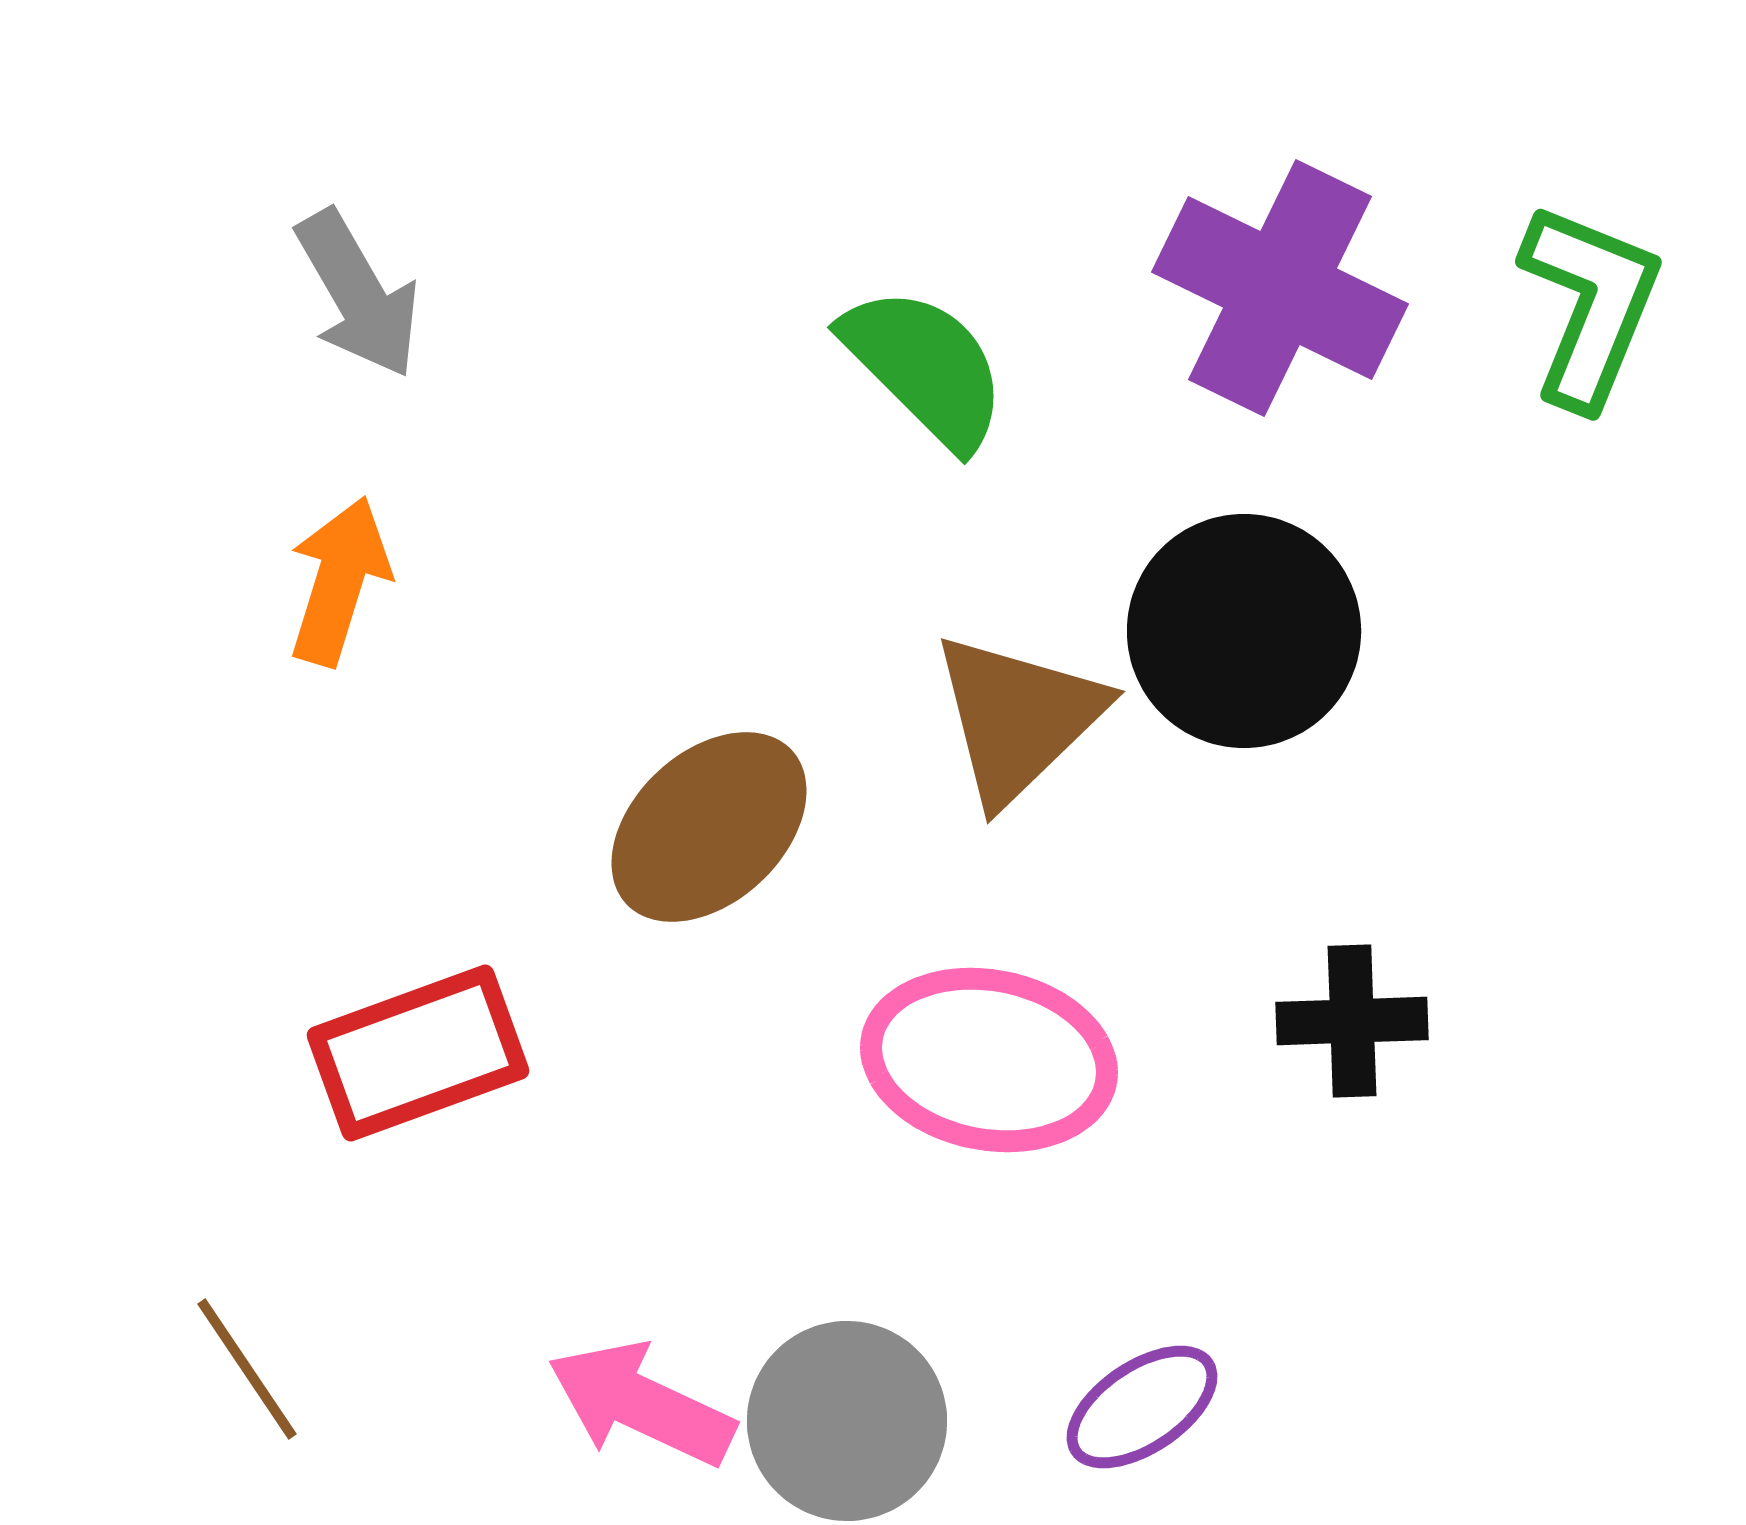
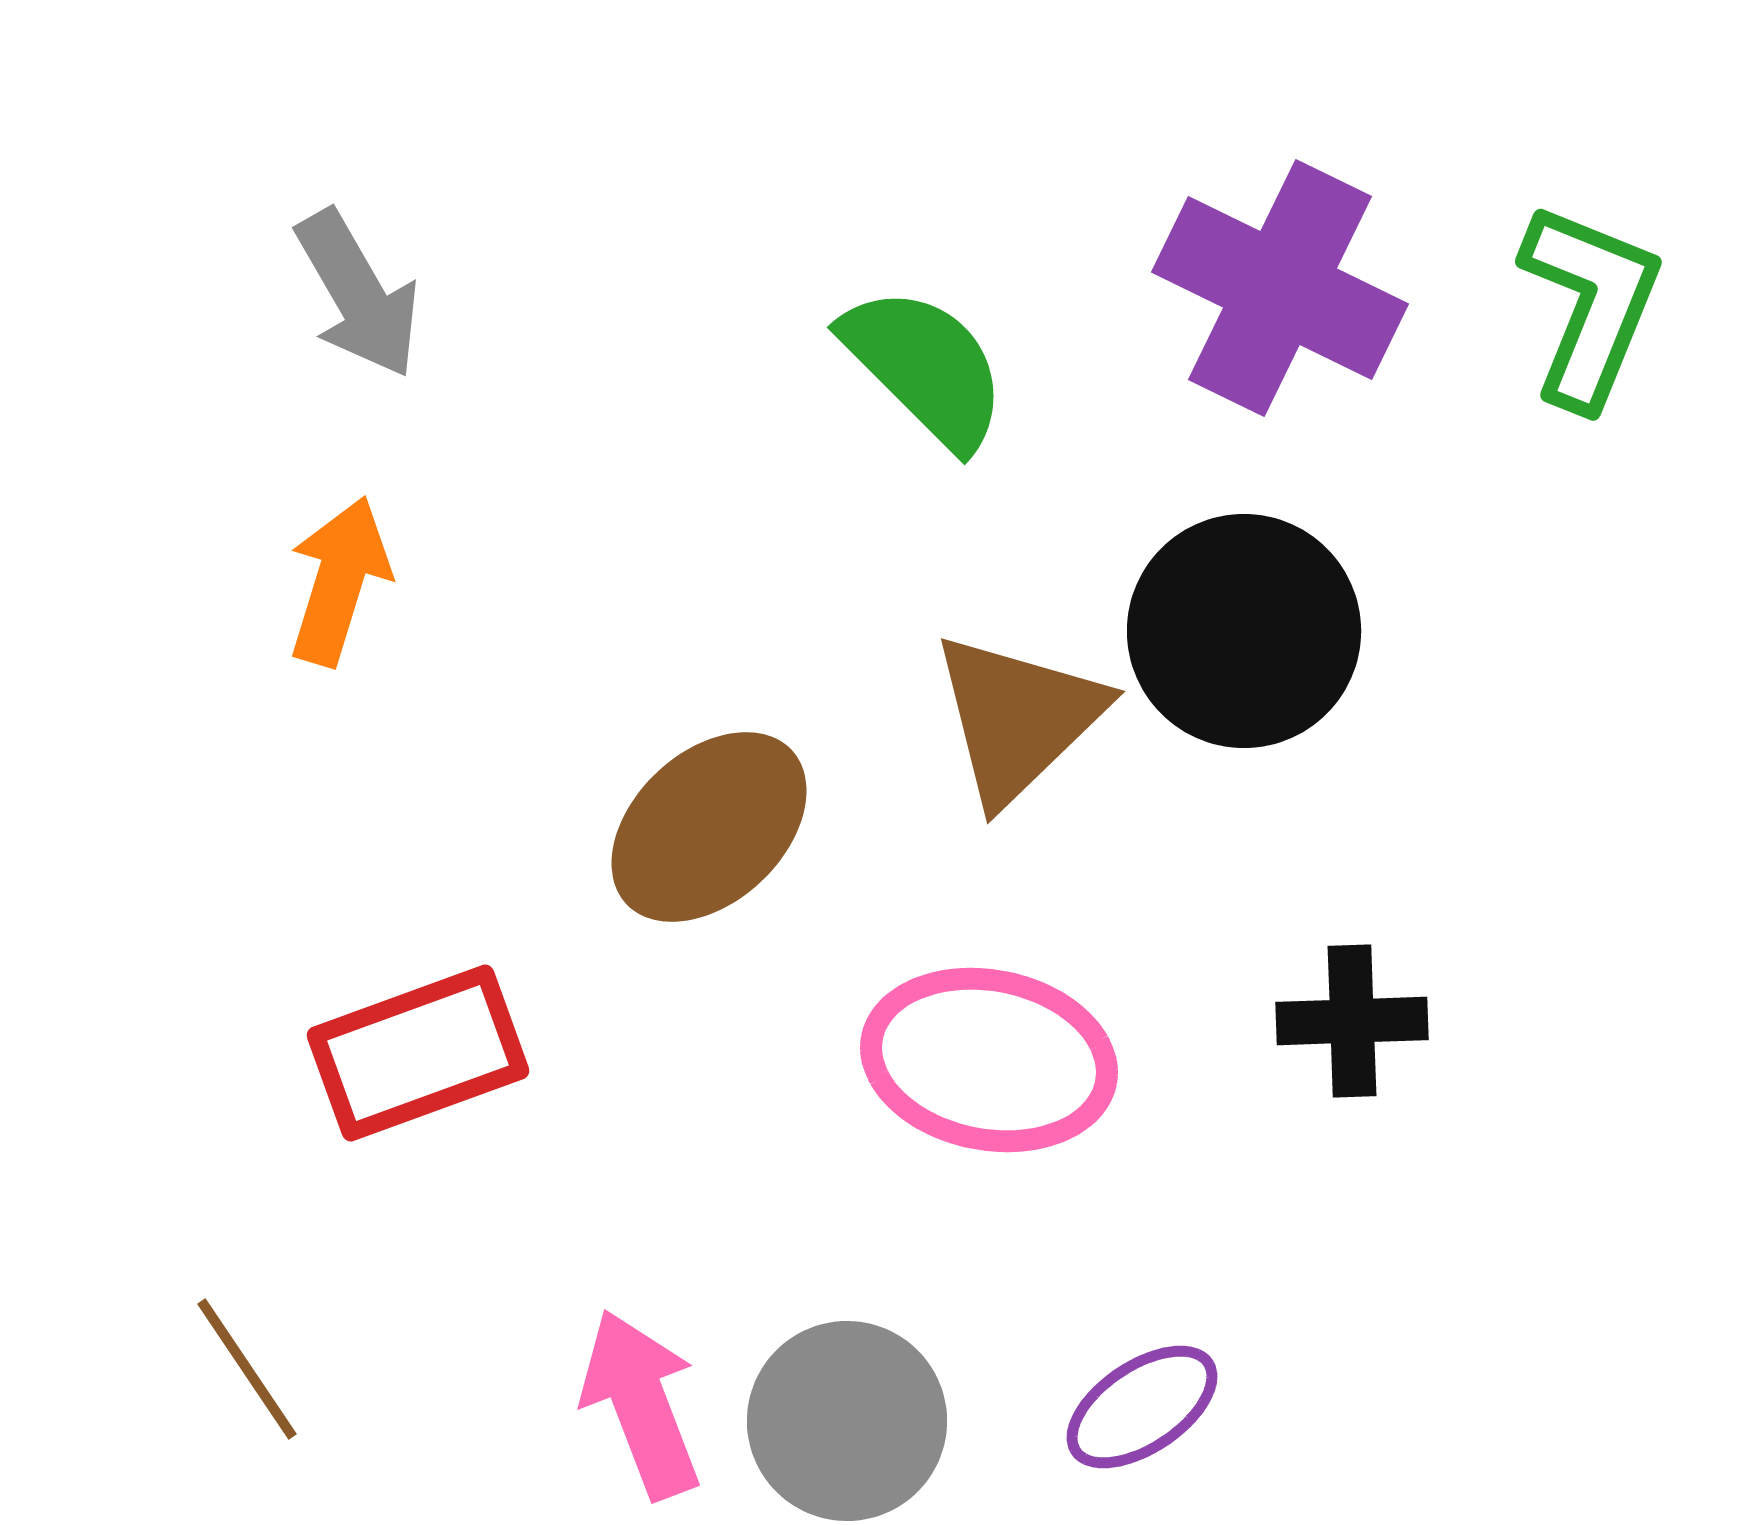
pink arrow: rotated 44 degrees clockwise
